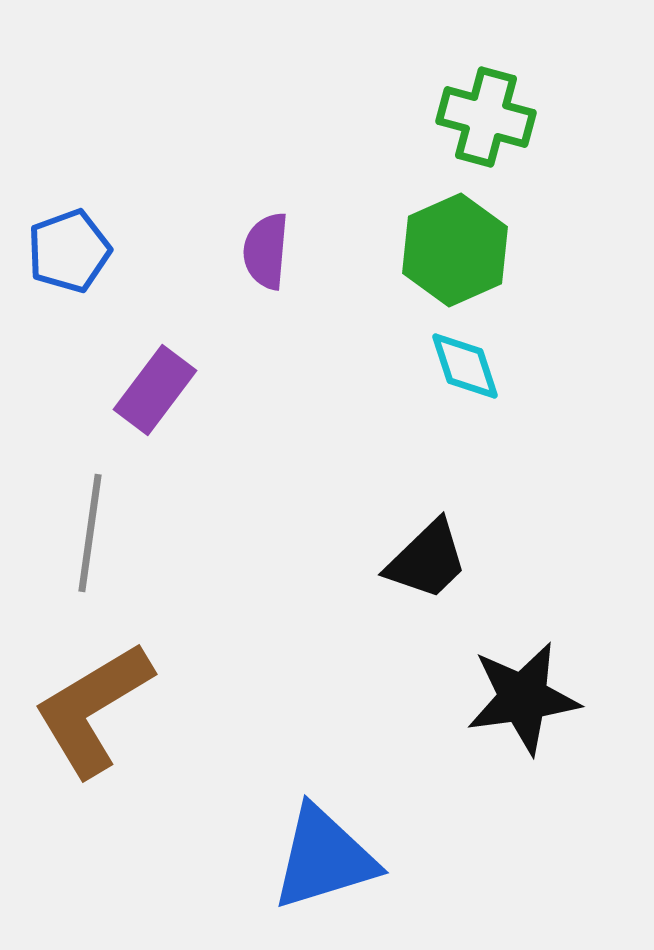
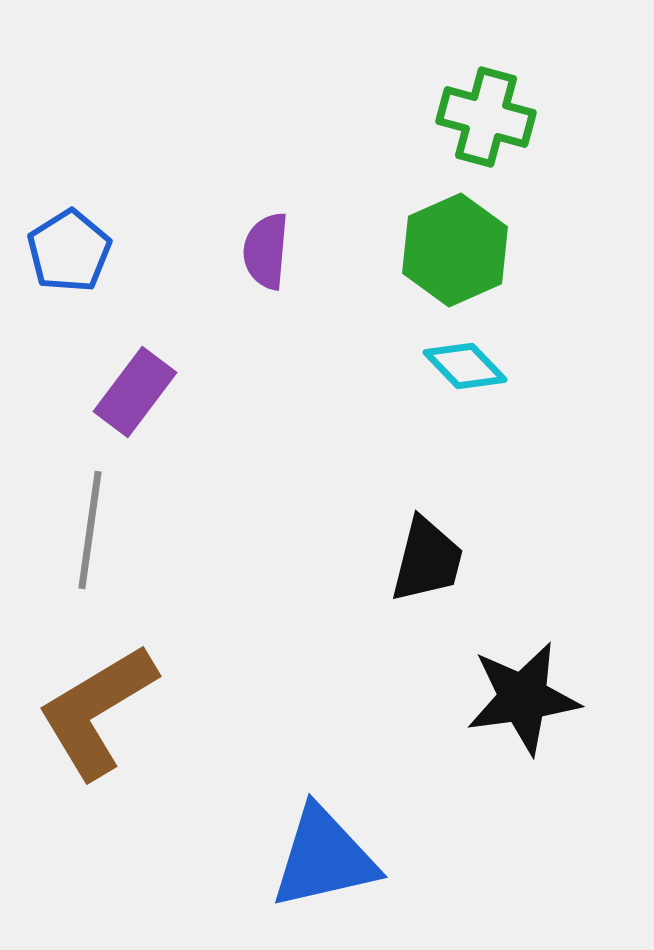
blue pentagon: rotated 12 degrees counterclockwise
cyan diamond: rotated 26 degrees counterclockwise
purple rectangle: moved 20 px left, 2 px down
gray line: moved 3 px up
black trapezoid: rotated 32 degrees counterclockwise
brown L-shape: moved 4 px right, 2 px down
blue triangle: rotated 4 degrees clockwise
